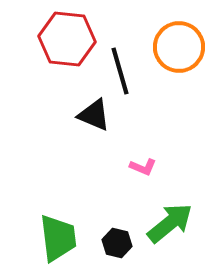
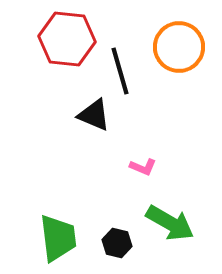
green arrow: rotated 69 degrees clockwise
